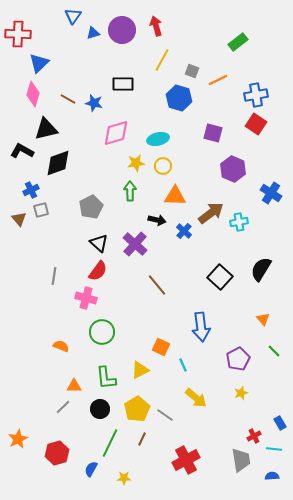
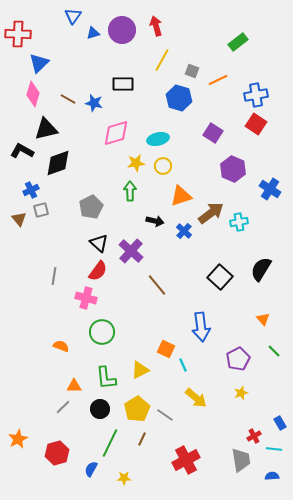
purple square at (213, 133): rotated 18 degrees clockwise
blue cross at (271, 193): moved 1 px left, 4 px up
orange triangle at (175, 196): moved 6 px right; rotated 20 degrees counterclockwise
black arrow at (157, 220): moved 2 px left, 1 px down
purple cross at (135, 244): moved 4 px left, 7 px down
orange square at (161, 347): moved 5 px right, 2 px down
